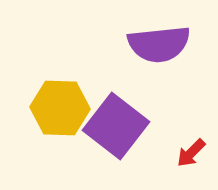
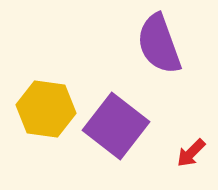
purple semicircle: rotated 76 degrees clockwise
yellow hexagon: moved 14 px left, 1 px down; rotated 6 degrees clockwise
